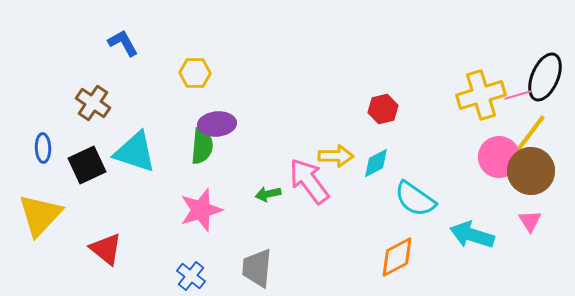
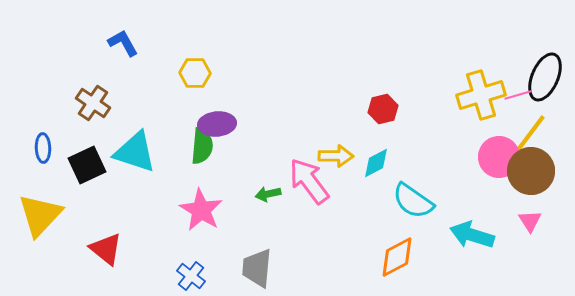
cyan semicircle: moved 2 px left, 2 px down
pink star: rotated 24 degrees counterclockwise
